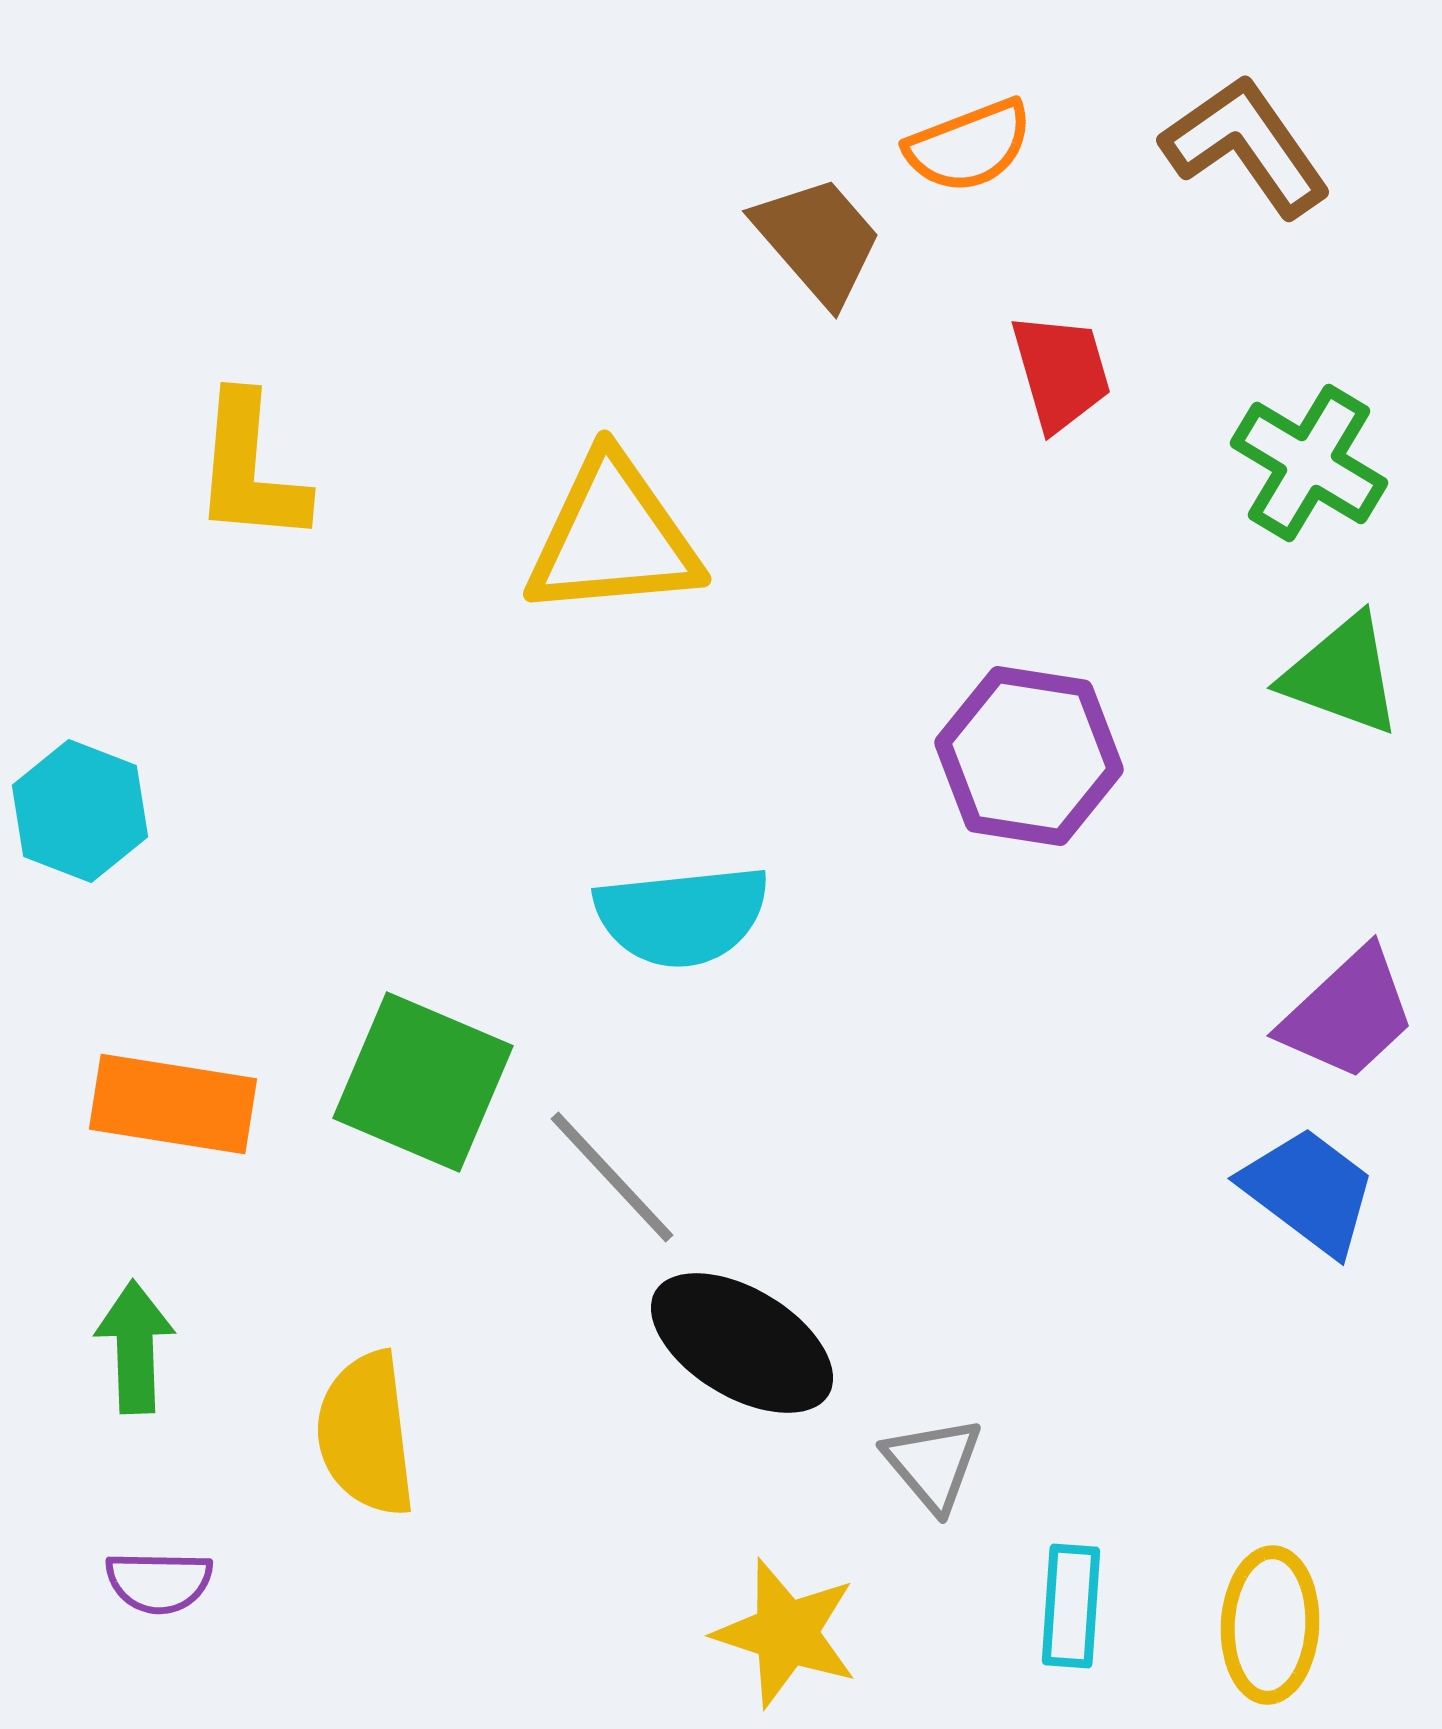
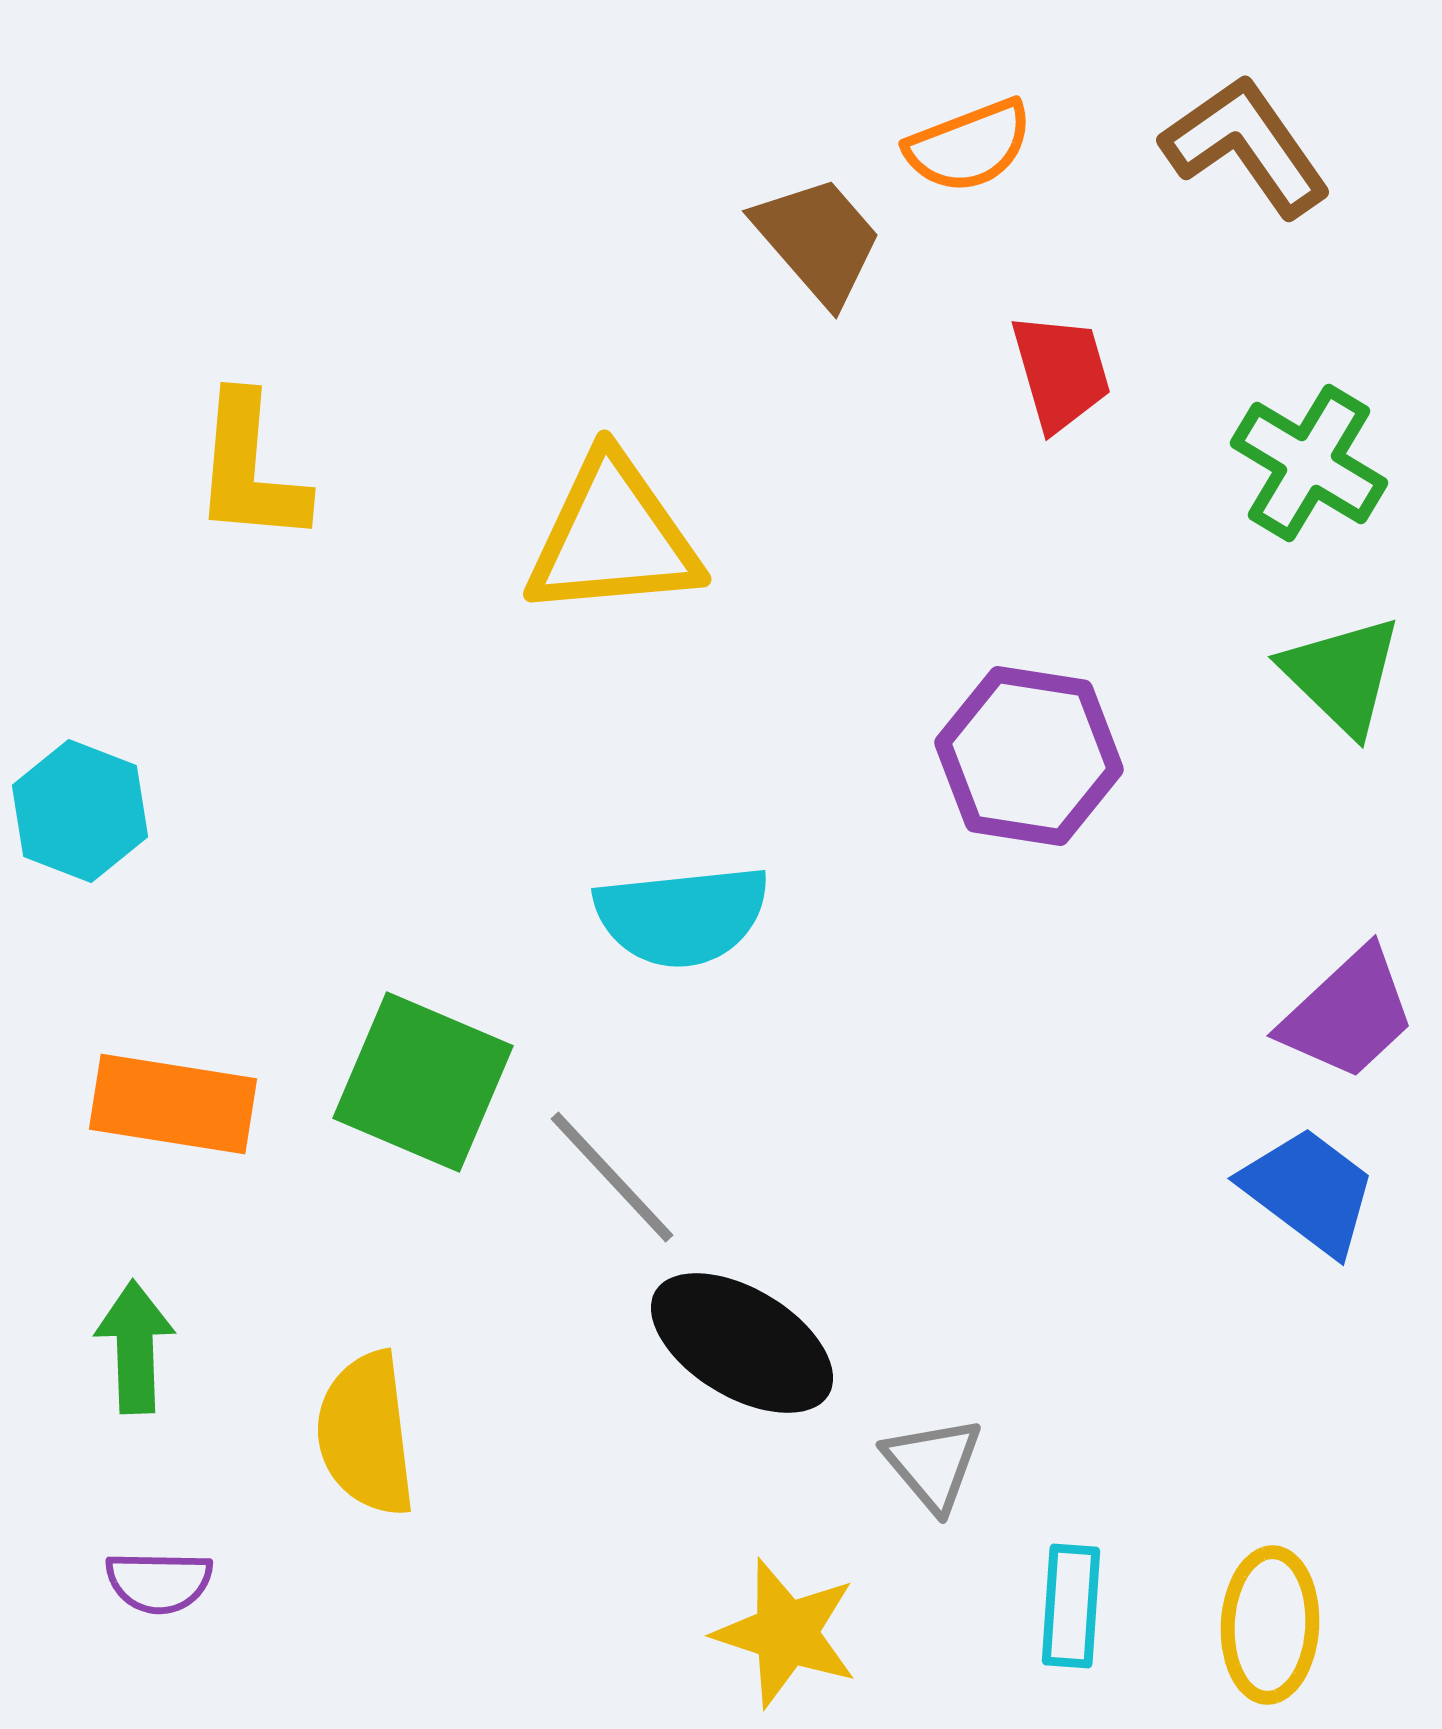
green triangle: rotated 24 degrees clockwise
